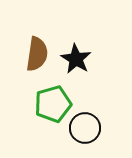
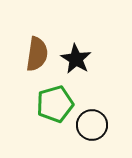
green pentagon: moved 2 px right
black circle: moved 7 px right, 3 px up
